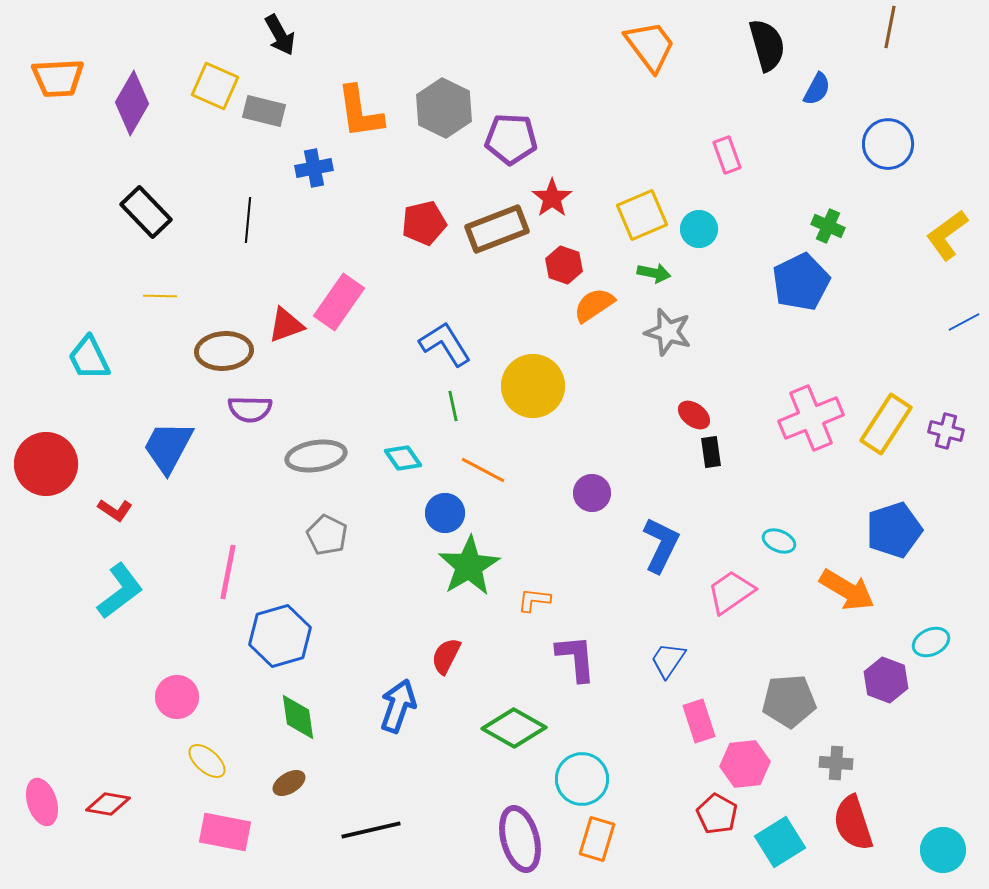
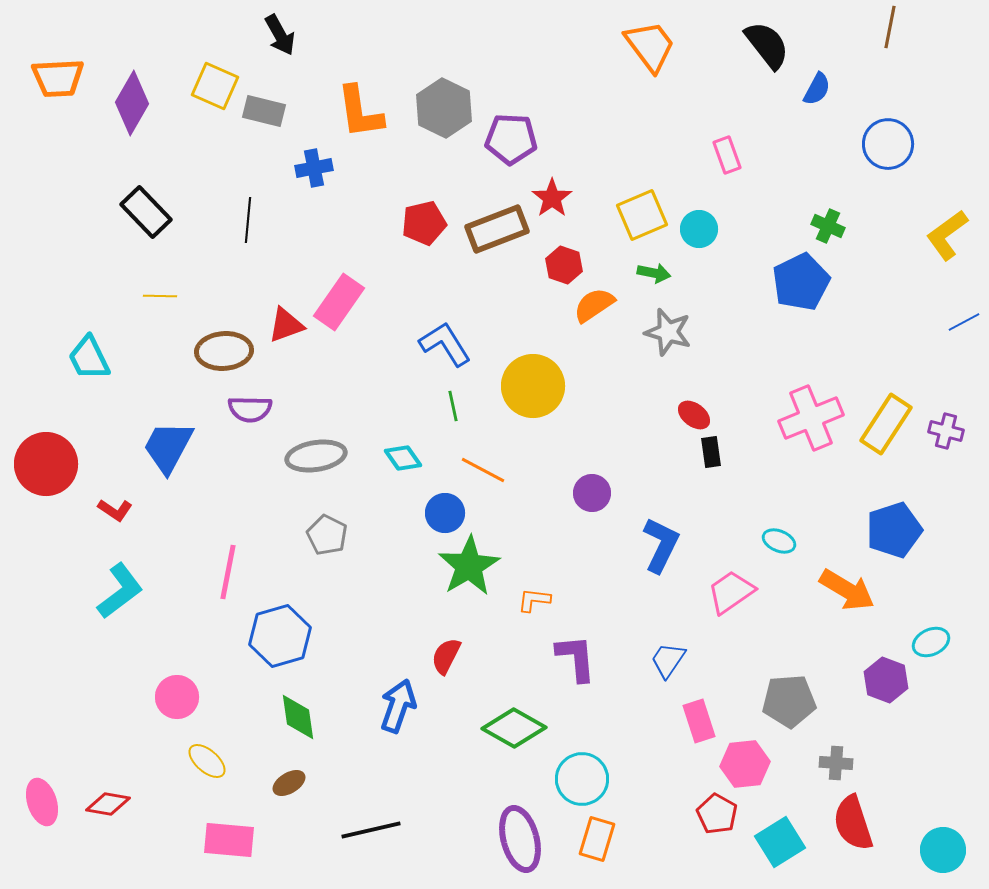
black semicircle at (767, 45): rotated 22 degrees counterclockwise
pink rectangle at (225, 832): moved 4 px right, 8 px down; rotated 6 degrees counterclockwise
